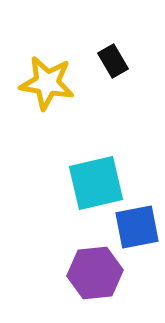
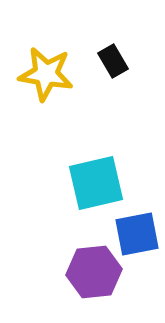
yellow star: moved 1 px left, 9 px up
blue square: moved 7 px down
purple hexagon: moved 1 px left, 1 px up
